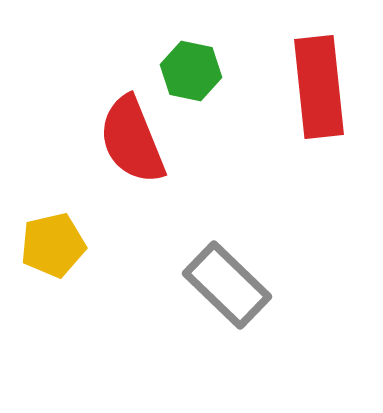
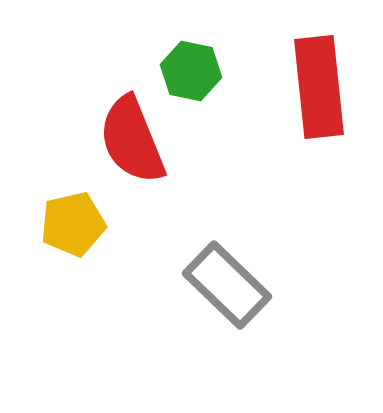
yellow pentagon: moved 20 px right, 21 px up
